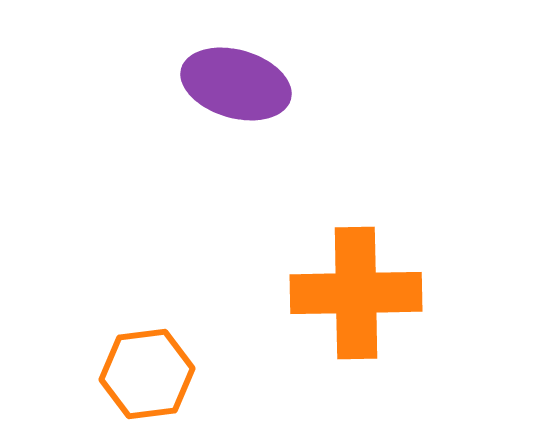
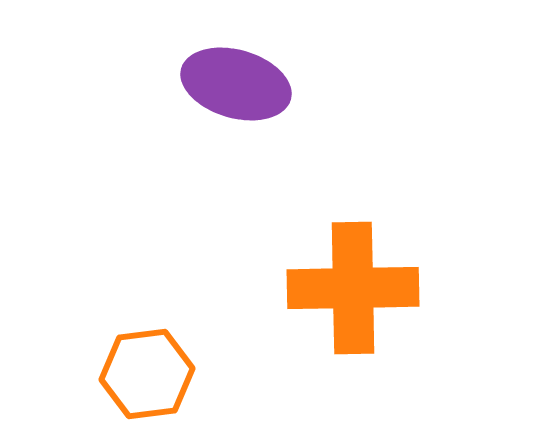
orange cross: moved 3 px left, 5 px up
